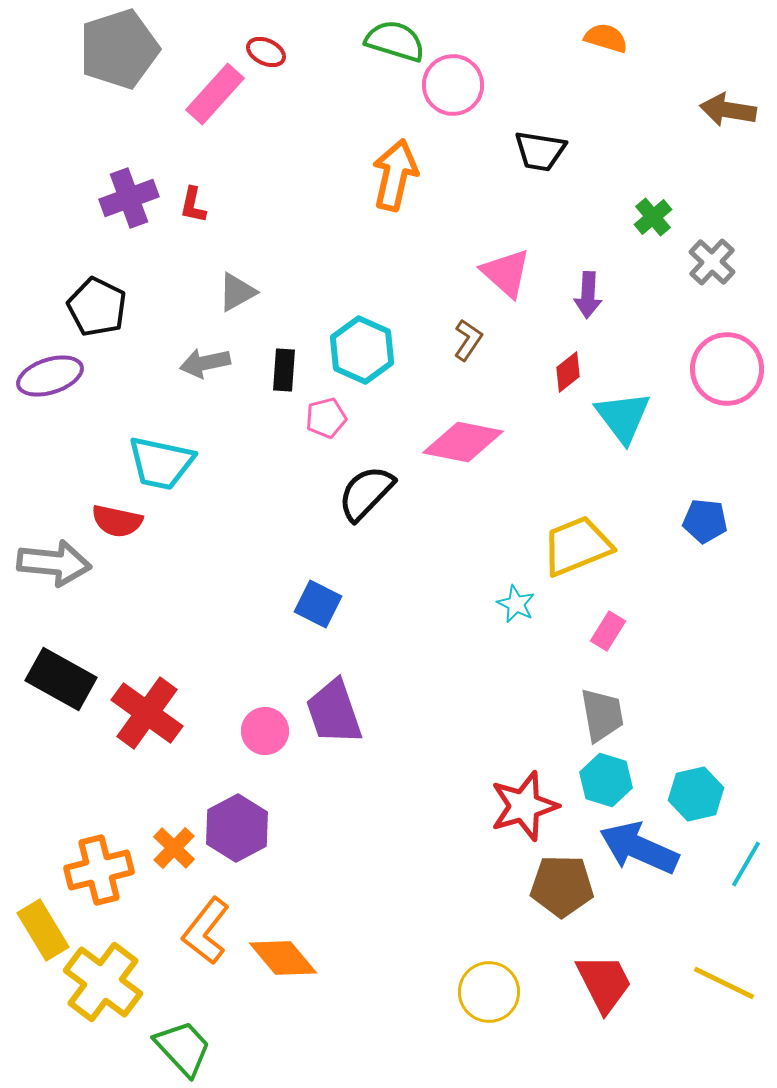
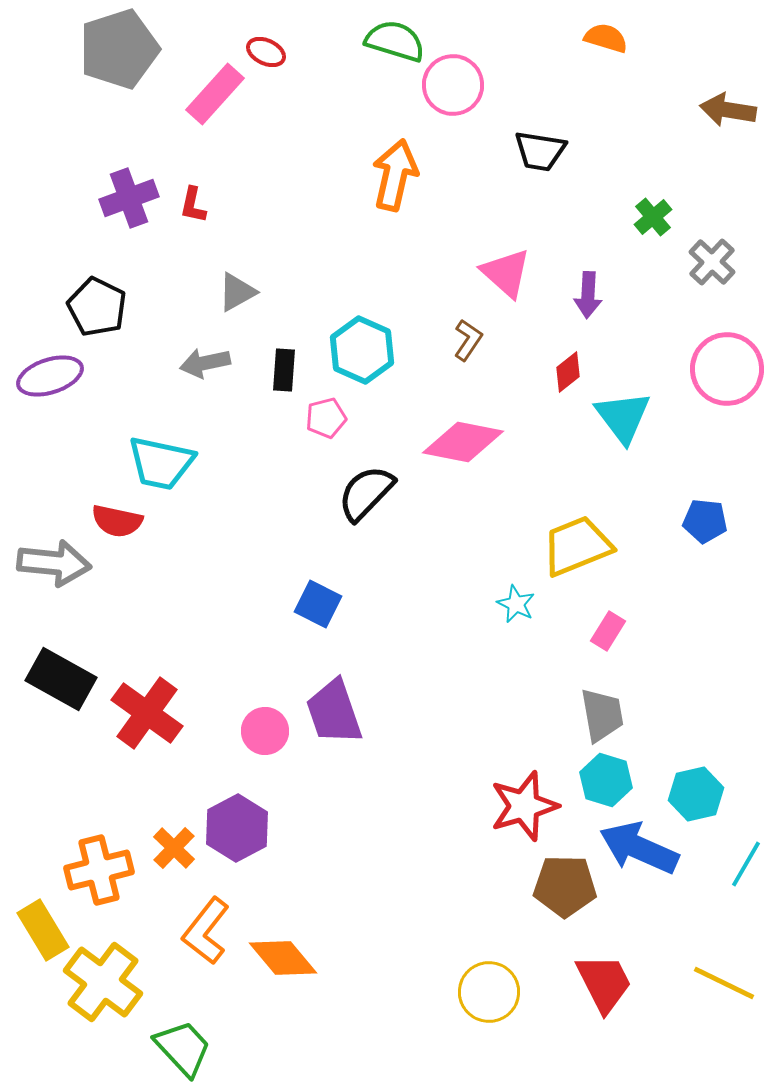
brown pentagon at (562, 886): moved 3 px right
